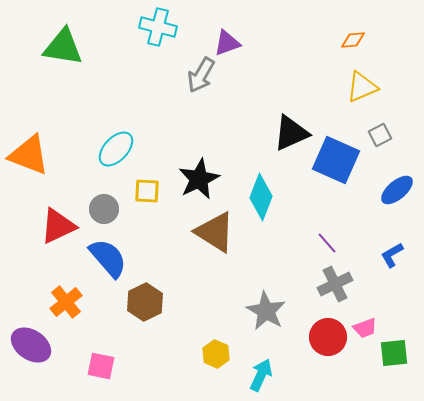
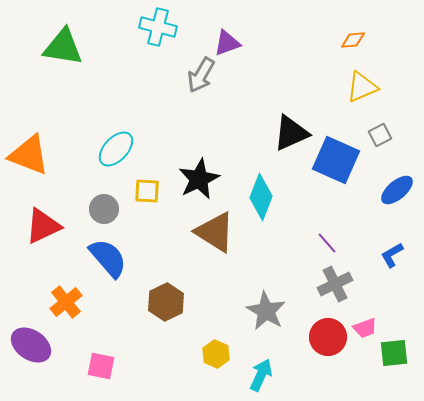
red triangle: moved 15 px left
brown hexagon: moved 21 px right
